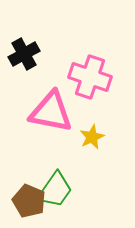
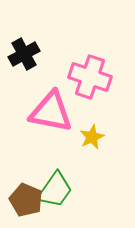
brown pentagon: moved 3 px left, 1 px up
